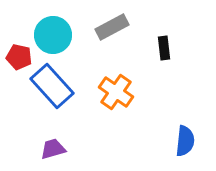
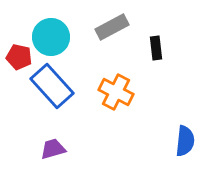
cyan circle: moved 2 px left, 2 px down
black rectangle: moved 8 px left
orange cross: rotated 8 degrees counterclockwise
